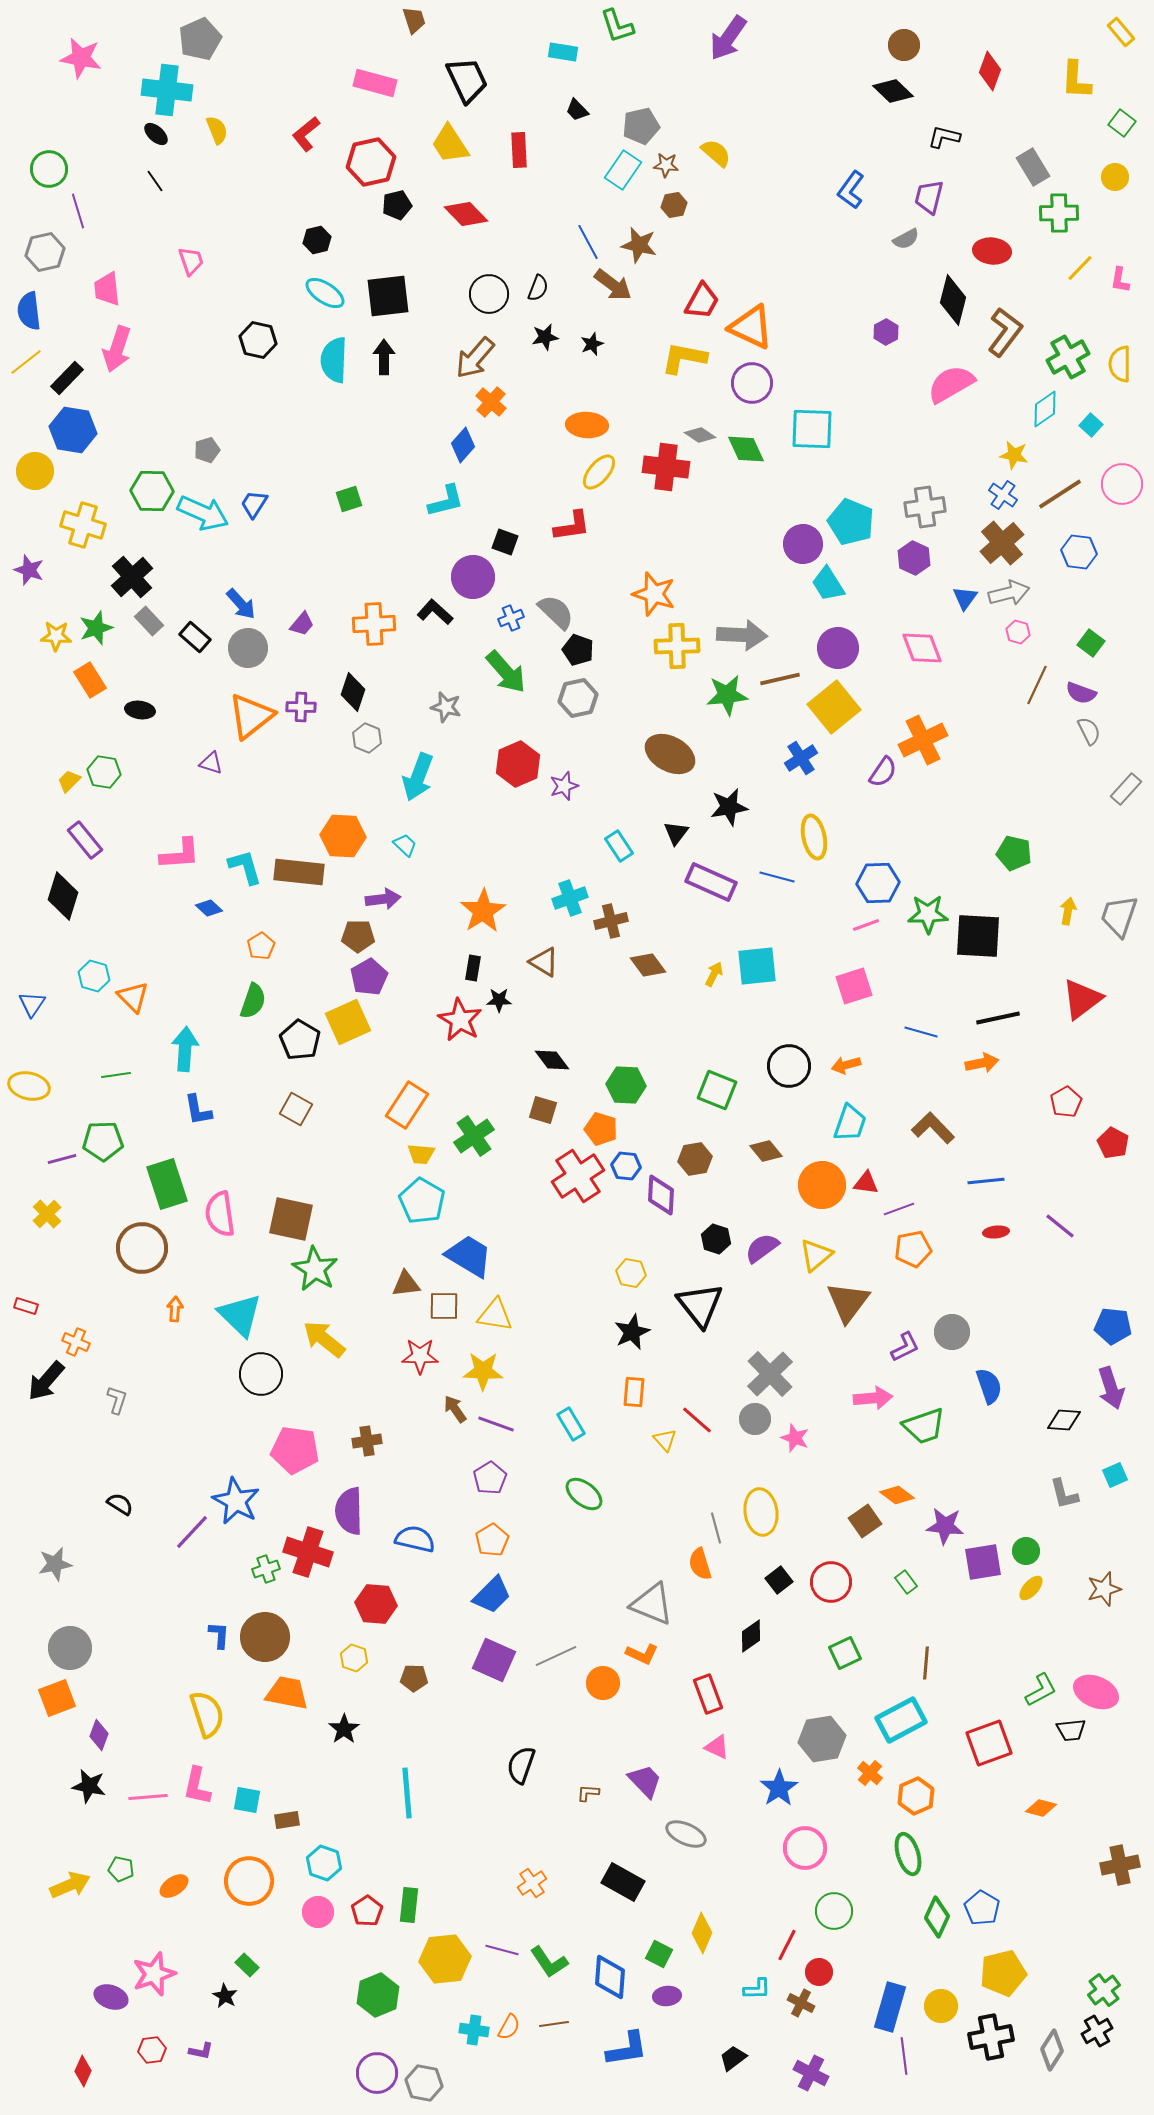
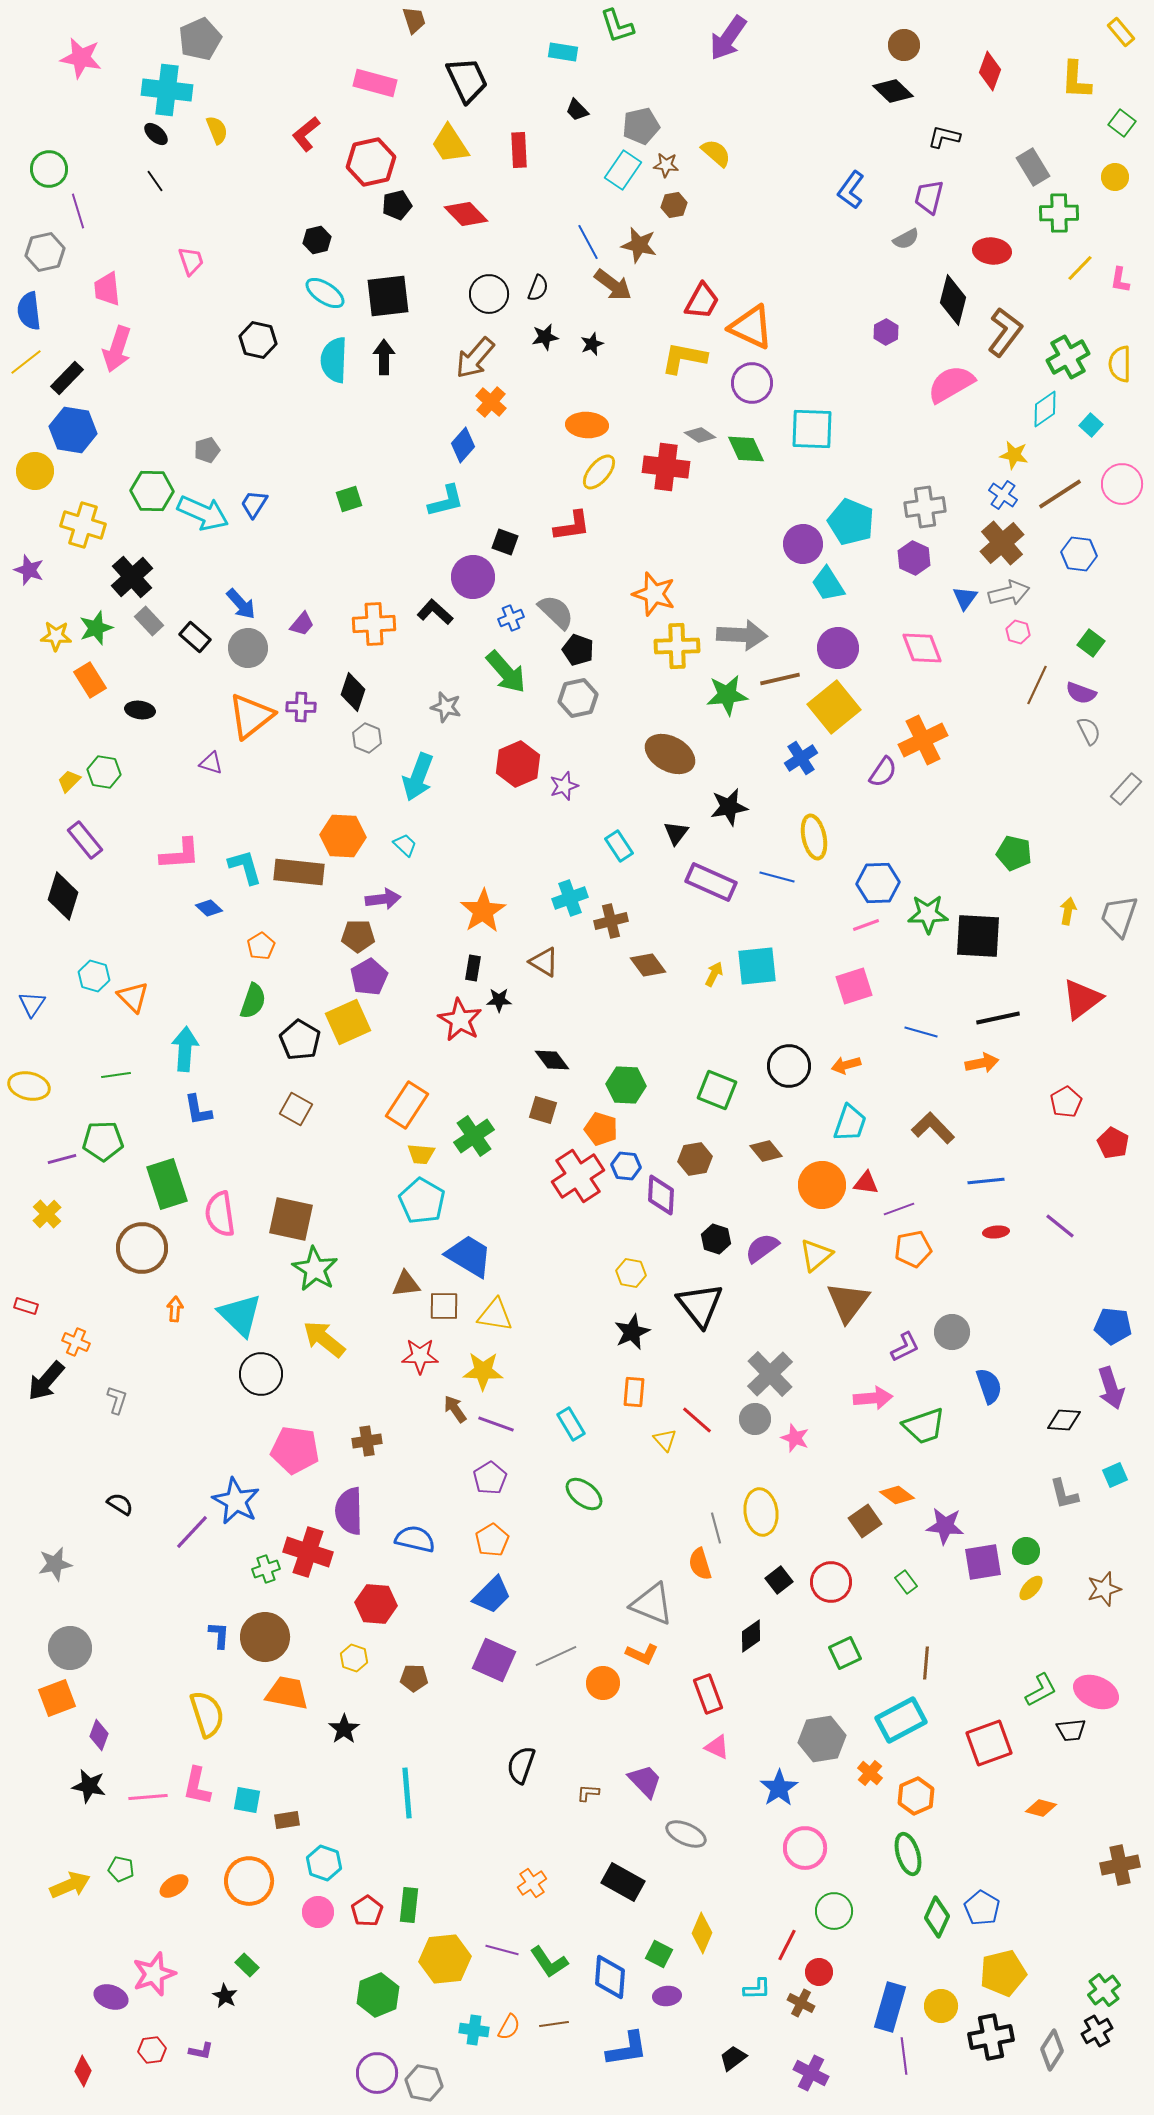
blue hexagon at (1079, 552): moved 2 px down
